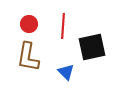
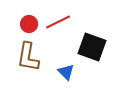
red line: moved 5 px left, 4 px up; rotated 60 degrees clockwise
black square: rotated 32 degrees clockwise
